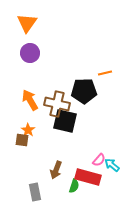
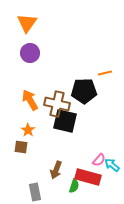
brown square: moved 1 px left, 7 px down
